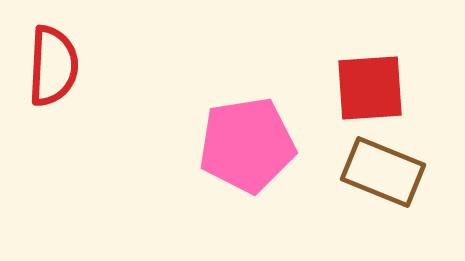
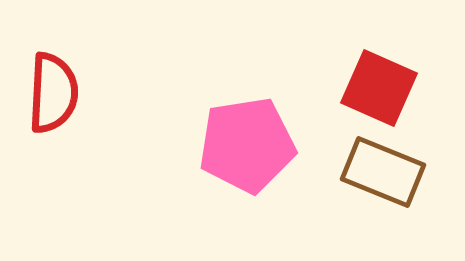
red semicircle: moved 27 px down
red square: moved 9 px right; rotated 28 degrees clockwise
